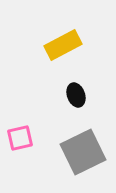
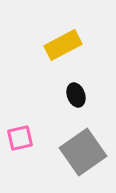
gray square: rotated 9 degrees counterclockwise
